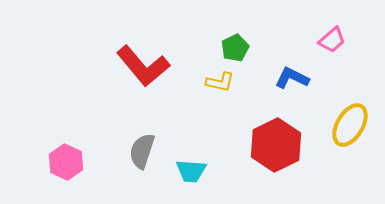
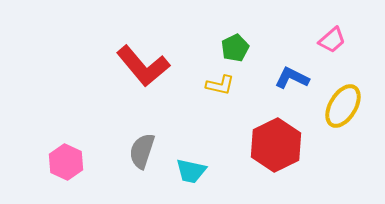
yellow L-shape: moved 3 px down
yellow ellipse: moved 7 px left, 19 px up
cyan trapezoid: rotated 8 degrees clockwise
